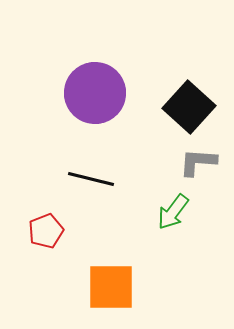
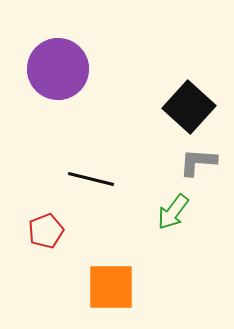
purple circle: moved 37 px left, 24 px up
